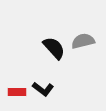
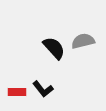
black L-shape: rotated 15 degrees clockwise
